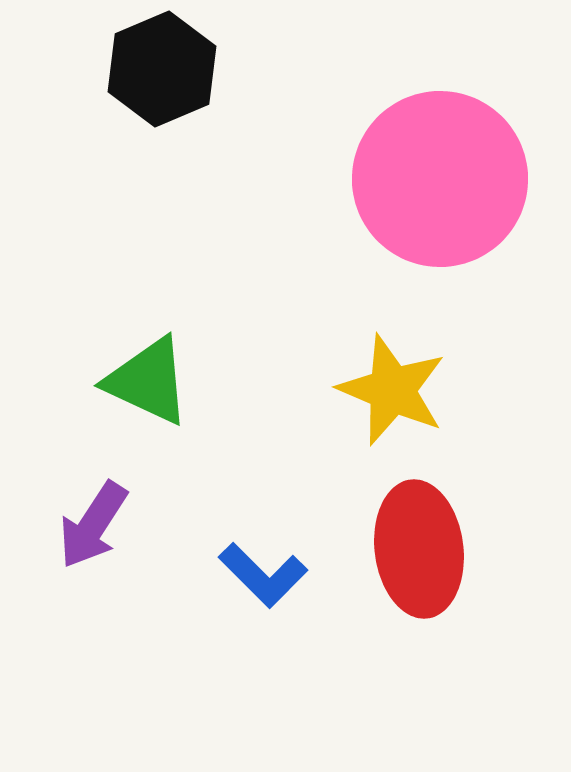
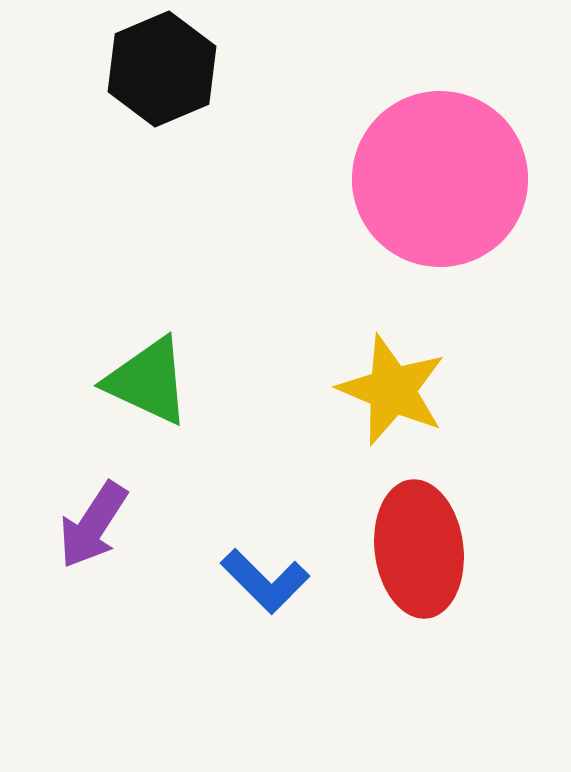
blue L-shape: moved 2 px right, 6 px down
